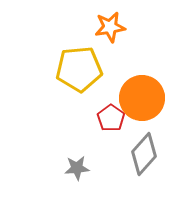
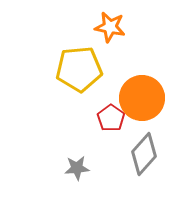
orange star: rotated 20 degrees clockwise
